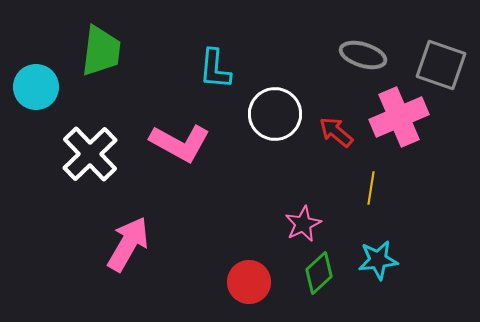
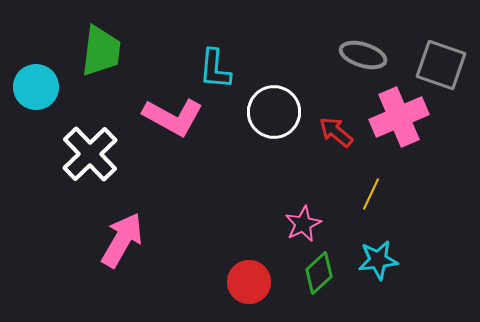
white circle: moved 1 px left, 2 px up
pink L-shape: moved 7 px left, 26 px up
yellow line: moved 6 px down; rotated 16 degrees clockwise
pink arrow: moved 6 px left, 4 px up
